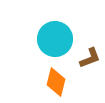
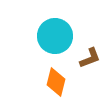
cyan circle: moved 3 px up
